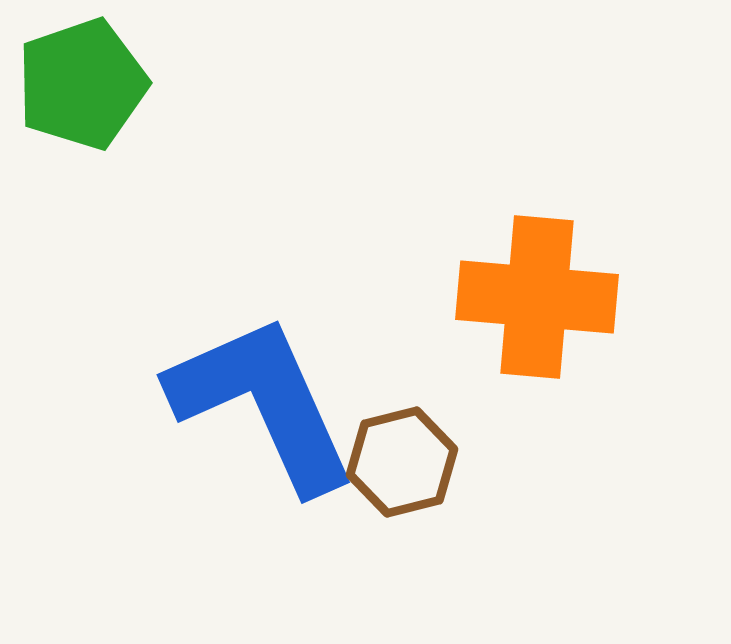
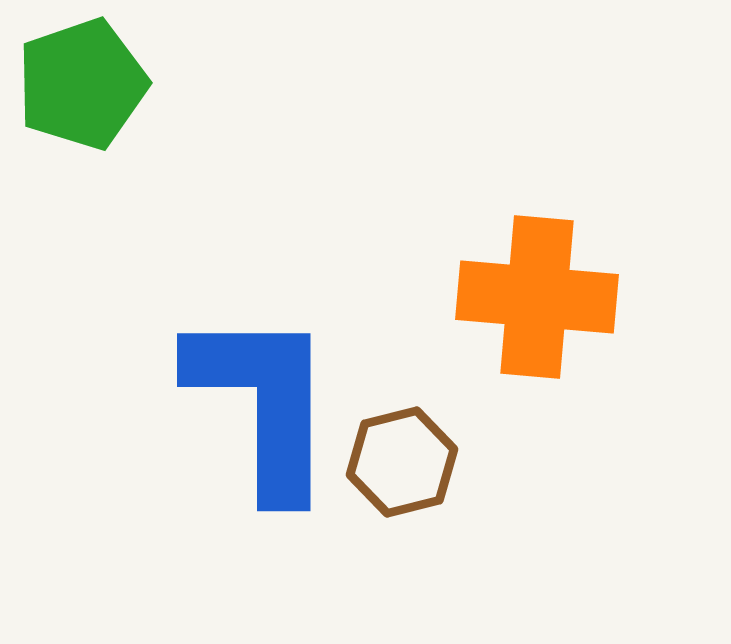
blue L-shape: rotated 24 degrees clockwise
